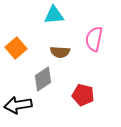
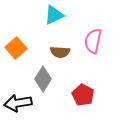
cyan triangle: rotated 20 degrees counterclockwise
pink semicircle: moved 1 px left, 2 px down
gray diamond: rotated 25 degrees counterclockwise
red pentagon: rotated 15 degrees clockwise
black arrow: moved 2 px up
